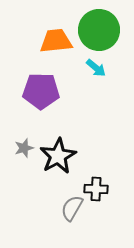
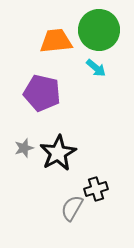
purple pentagon: moved 1 px right, 2 px down; rotated 12 degrees clockwise
black star: moved 3 px up
black cross: rotated 20 degrees counterclockwise
